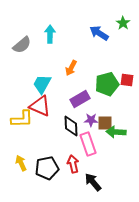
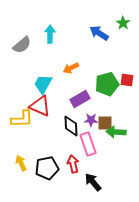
orange arrow: rotated 35 degrees clockwise
cyan trapezoid: moved 1 px right
